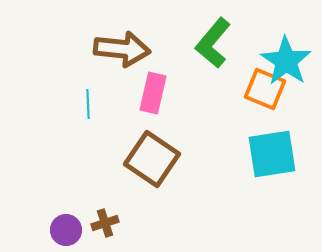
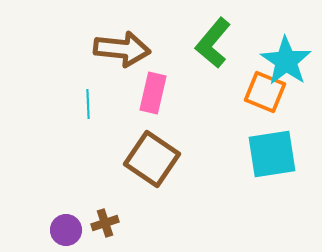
orange square: moved 3 px down
